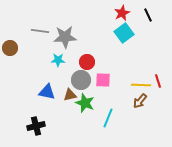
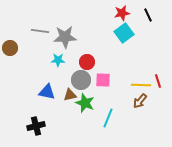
red star: rotated 14 degrees clockwise
